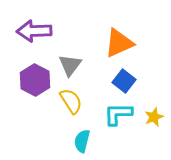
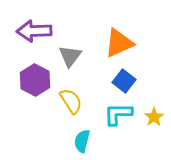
gray triangle: moved 9 px up
yellow star: rotated 12 degrees counterclockwise
